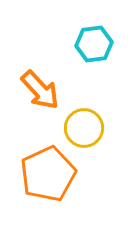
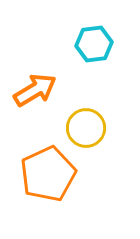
orange arrow: moved 5 px left; rotated 78 degrees counterclockwise
yellow circle: moved 2 px right
